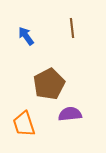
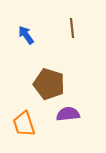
blue arrow: moved 1 px up
brown pentagon: rotated 28 degrees counterclockwise
purple semicircle: moved 2 px left
